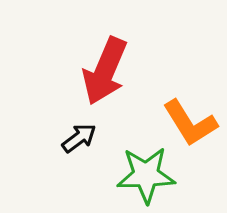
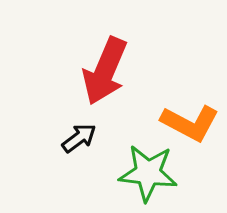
orange L-shape: rotated 30 degrees counterclockwise
green star: moved 2 px right, 2 px up; rotated 8 degrees clockwise
